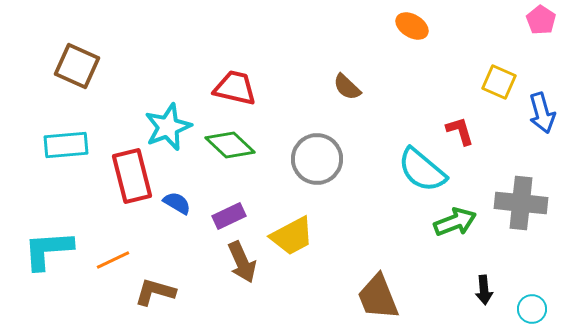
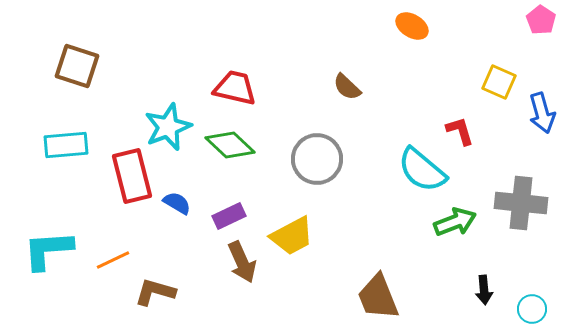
brown square: rotated 6 degrees counterclockwise
